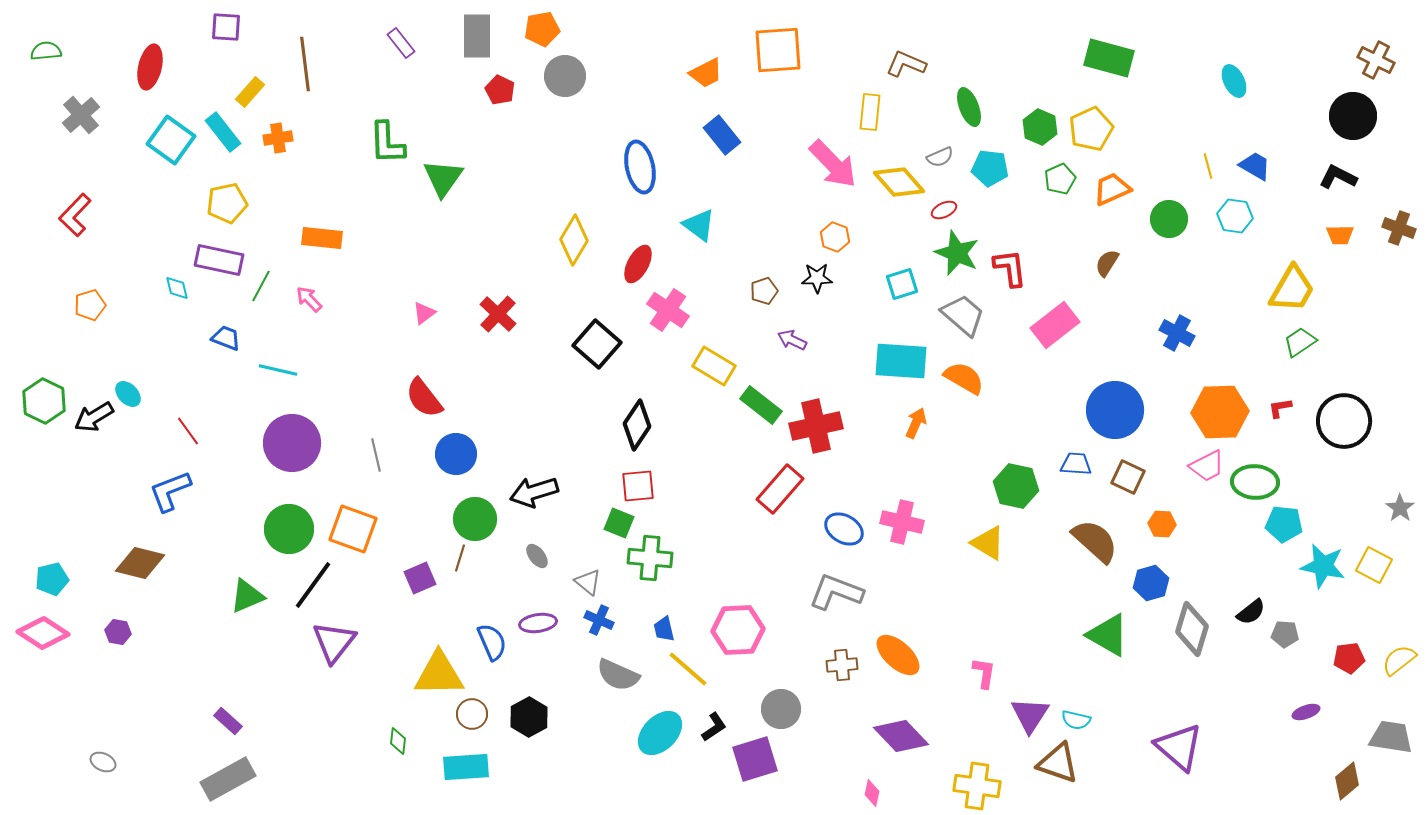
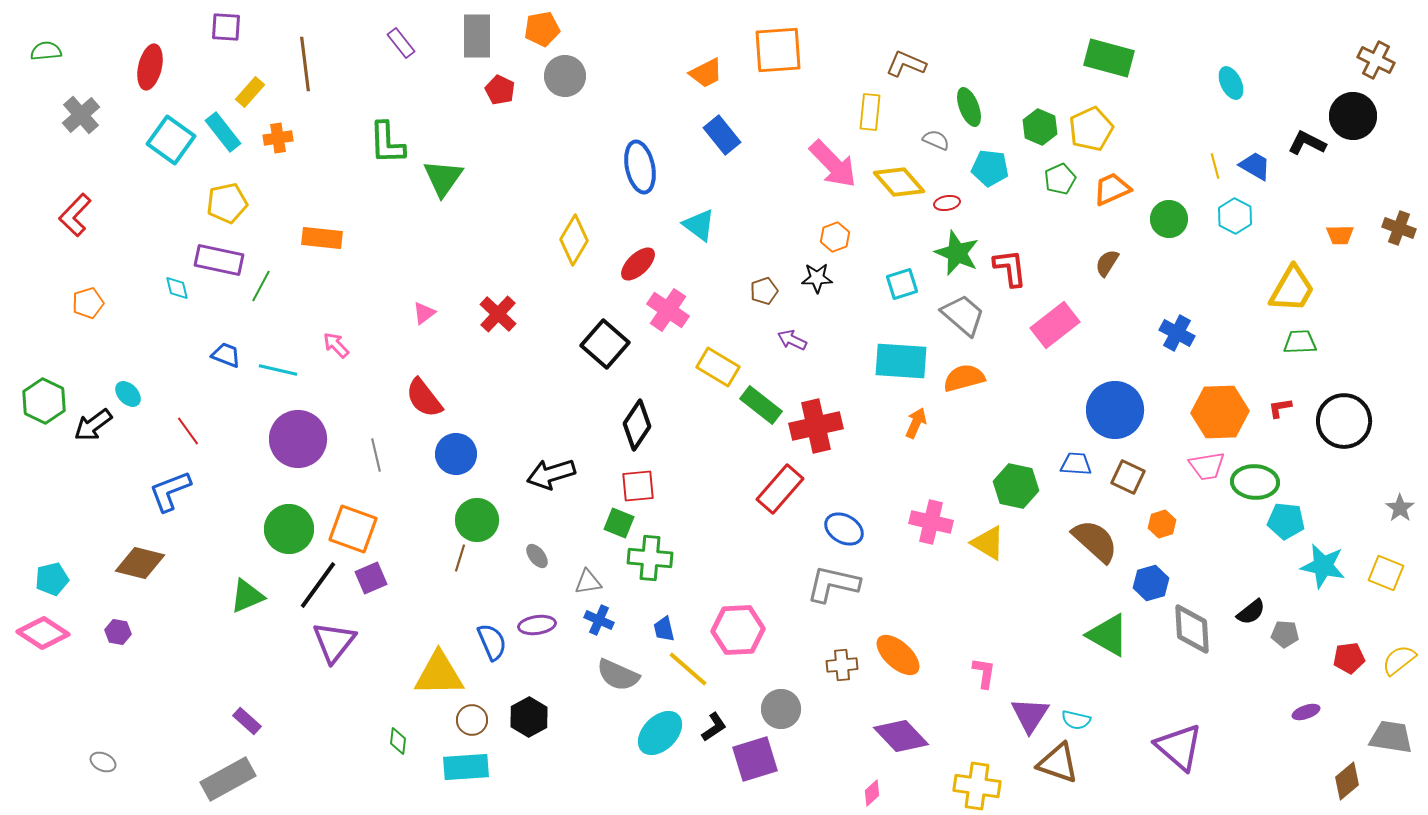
cyan ellipse at (1234, 81): moved 3 px left, 2 px down
gray semicircle at (940, 157): moved 4 px left, 17 px up; rotated 132 degrees counterclockwise
yellow line at (1208, 166): moved 7 px right
black L-shape at (1338, 177): moved 31 px left, 34 px up
red ellipse at (944, 210): moved 3 px right, 7 px up; rotated 15 degrees clockwise
cyan hexagon at (1235, 216): rotated 20 degrees clockwise
orange hexagon at (835, 237): rotated 20 degrees clockwise
red ellipse at (638, 264): rotated 18 degrees clockwise
pink arrow at (309, 299): moved 27 px right, 46 px down
orange pentagon at (90, 305): moved 2 px left, 2 px up
blue trapezoid at (226, 338): moved 17 px down
green trapezoid at (1300, 342): rotated 32 degrees clockwise
black square at (597, 344): moved 8 px right
yellow rectangle at (714, 366): moved 4 px right, 1 px down
orange semicircle at (964, 378): rotated 45 degrees counterclockwise
black arrow at (94, 417): moved 1 px left, 8 px down; rotated 6 degrees counterclockwise
purple circle at (292, 443): moved 6 px right, 4 px up
pink trapezoid at (1207, 466): rotated 18 degrees clockwise
black arrow at (534, 492): moved 17 px right, 18 px up
green circle at (475, 519): moved 2 px right, 1 px down
pink cross at (902, 522): moved 29 px right
orange hexagon at (1162, 524): rotated 20 degrees counterclockwise
cyan pentagon at (1284, 524): moved 2 px right, 3 px up
yellow square at (1374, 565): moved 12 px right, 8 px down; rotated 6 degrees counterclockwise
purple square at (420, 578): moved 49 px left
gray triangle at (588, 582): rotated 48 degrees counterclockwise
black line at (313, 585): moved 5 px right
gray L-shape at (836, 592): moved 3 px left, 8 px up; rotated 8 degrees counterclockwise
purple ellipse at (538, 623): moved 1 px left, 2 px down
gray diamond at (1192, 629): rotated 20 degrees counterclockwise
brown circle at (472, 714): moved 6 px down
purple rectangle at (228, 721): moved 19 px right
pink diamond at (872, 793): rotated 36 degrees clockwise
